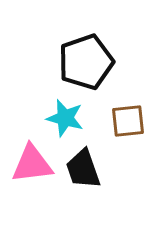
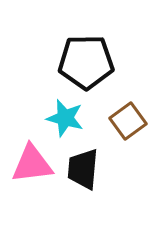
black pentagon: rotated 18 degrees clockwise
brown square: rotated 30 degrees counterclockwise
black trapezoid: rotated 24 degrees clockwise
